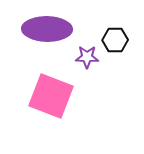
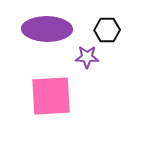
black hexagon: moved 8 px left, 10 px up
pink square: rotated 24 degrees counterclockwise
